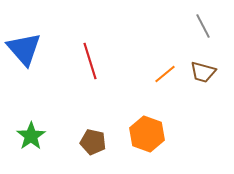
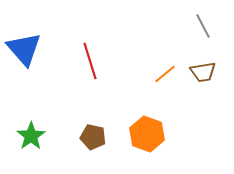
brown trapezoid: rotated 24 degrees counterclockwise
brown pentagon: moved 5 px up
